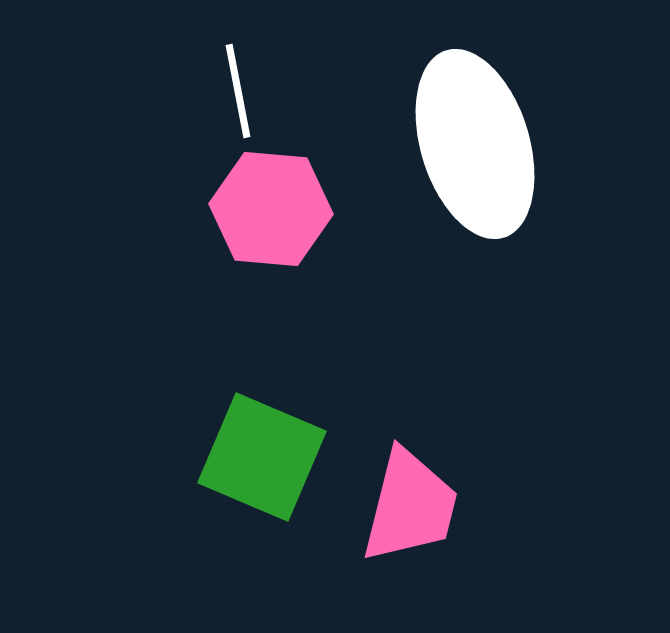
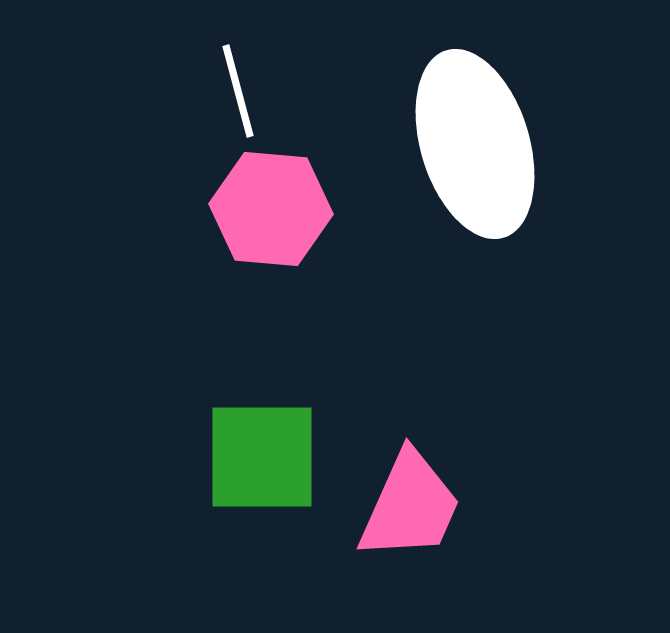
white line: rotated 4 degrees counterclockwise
green square: rotated 23 degrees counterclockwise
pink trapezoid: rotated 10 degrees clockwise
